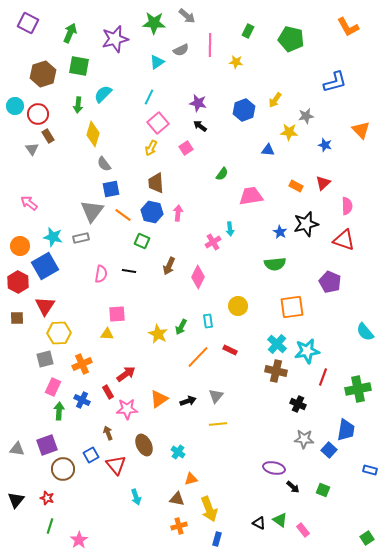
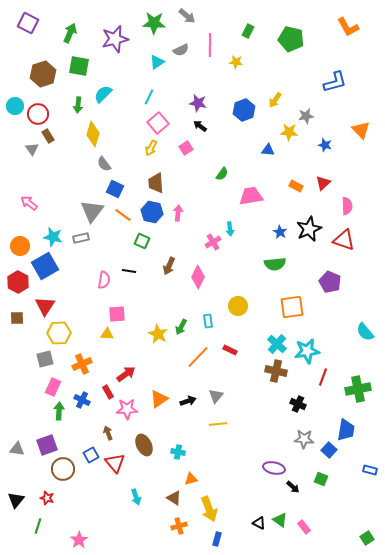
blue square at (111, 189): moved 4 px right; rotated 36 degrees clockwise
black star at (306, 224): moved 3 px right, 5 px down; rotated 10 degrees counterclockwise
pink semicircle at (101, 274): moved 3 px right, 6 px down
cyan cross at (178, 452): rotated 24 degrees counterclockwise
red triangle at (116, 465): moved 1 px left, 2 px up
green square at (323, 490): moved 2 px left, 11 px up
brown triangle at (177, 499): moved 3 px left, 1 px up; rotated 21 degrees clockwise
green line at (50, 526): moved 12 px left
pink rectangle at (303, 530): moved 1 px right, 3 px up
